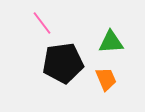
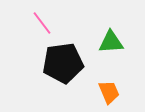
orange trapezoid: moved 3 px right, 13 px down
